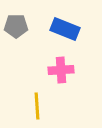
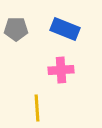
gray pentagon: moved 3 px down
yellow line: moved 2 px down
